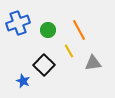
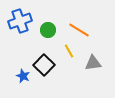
blue cross: moved 2 px right, 2 px up
orange line: rotated 30 degrees counterclockwise
blue star: moved 5 px up
